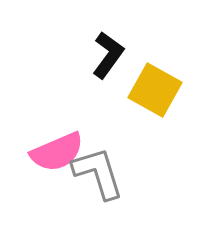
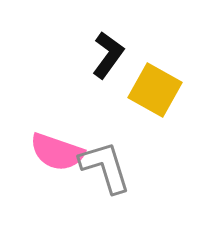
pink semicircle: rotated 42 degrees clockwise
gray L-shape: moved 7 px right, 6 px up
